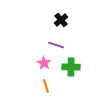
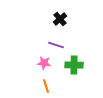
black cross: moved 1 px left, 1 px up
pink star: rotated 24 degrees counterclockwise
green cross: moved 3 px right, 2 px up
